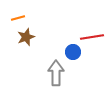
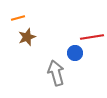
brown star: moved 1 px right
blue circle: moved 2 px right, 1 px down
gray arrow: rotated 15 degrees counterclockwise
